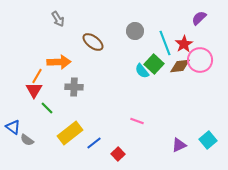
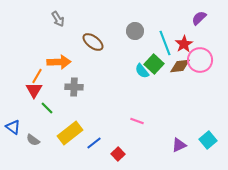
gray semicircle: moved 6 px right
